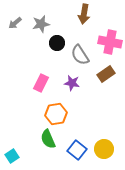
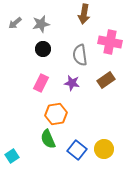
black circle: moved 14 px left, 6 px down
gray semicircle: rotated 25 degrees clockwise
brown rectangle: moved 6 px down
